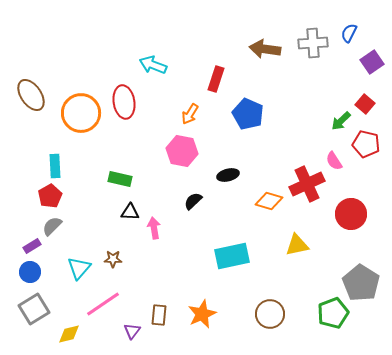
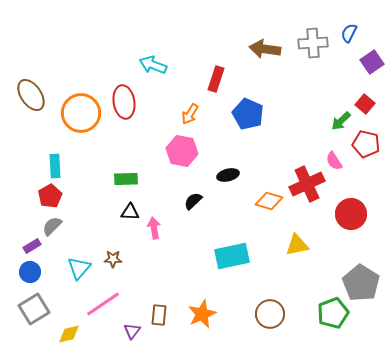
green rectangle at (120, 179): moved 6 px right; rotated 15 degrees counterclockwise
